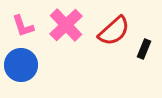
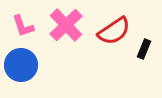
red semicircle: rotated 8 degrees clockwise
